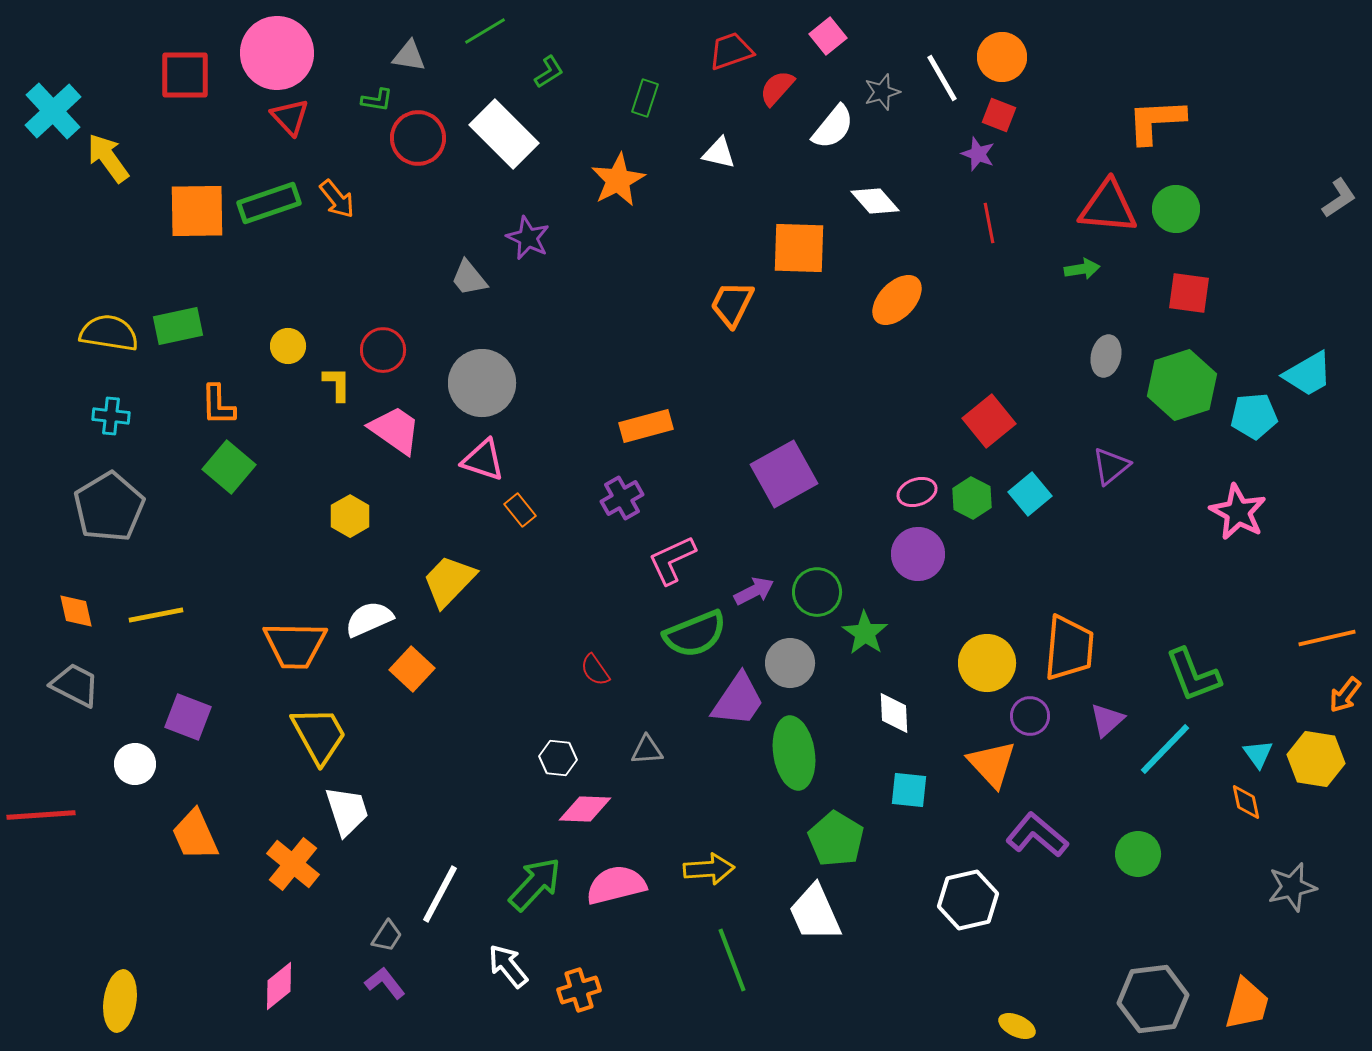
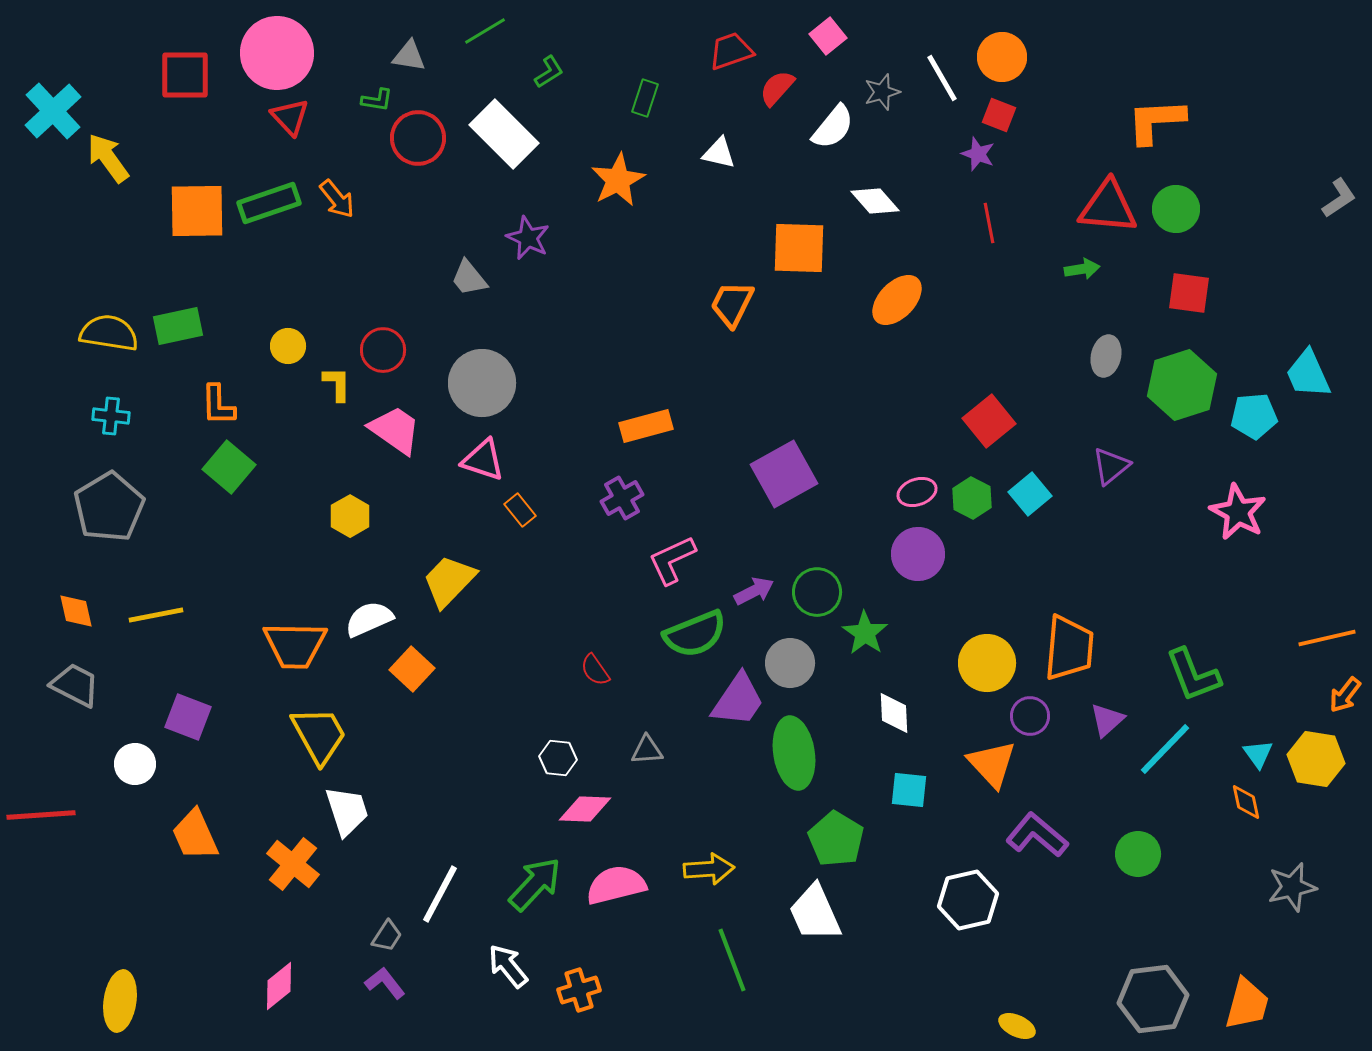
cyan trapezoid at (1308, 374): rotated 96 degrees clockwise
